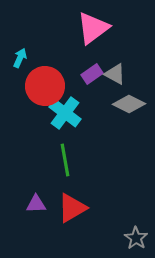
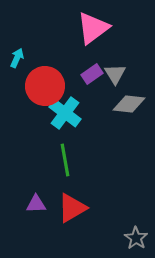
cyan arrow: moved 3 px left
gray triangle: rotated 30 degrees clockwise
gray diamond: rotated 20 degrees counterclockwise
